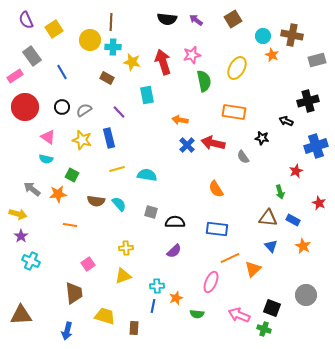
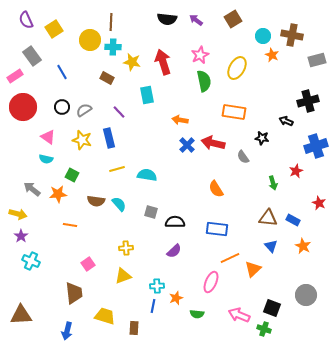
pink star at (192, 55): moved 8 px right; rotated 12 degrees counterclockwise
red circle at (25, 107): moved 2 px left
green arrow at (280, 192): moved 7 px left, 9 px up
